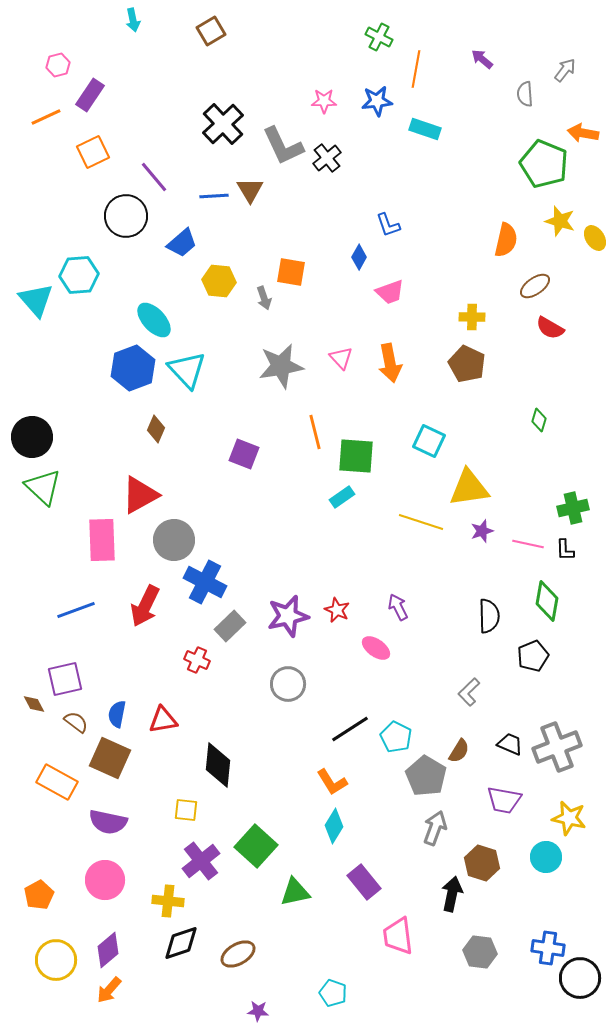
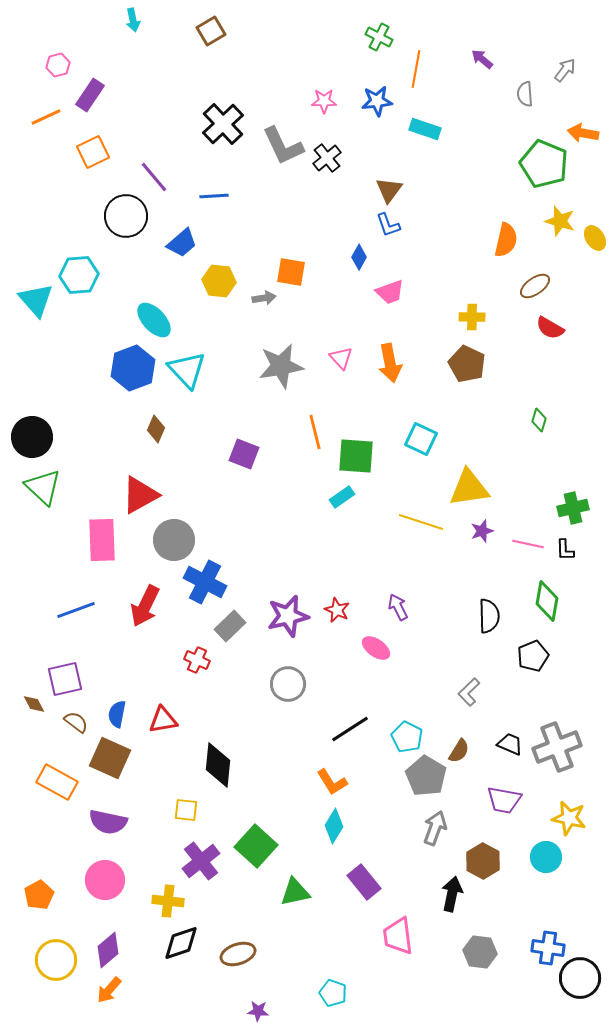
brown triangle at (250, 190): moved 139 px right; rotated 8 degrees clockwise
gray arrow at (264, 298): rotated 80 degrees counterclockwise
cyan square at (429, 441): moved 8 px left, 2 px up
cyan pentagon at (396, 737): moved 11 px right
brown hexagon at (482, 863): moved 1 px right, 2 px up; rotated 12 degrees clockwise
brown ellipse at (238, 954): rotated 12 degrees clockwise
